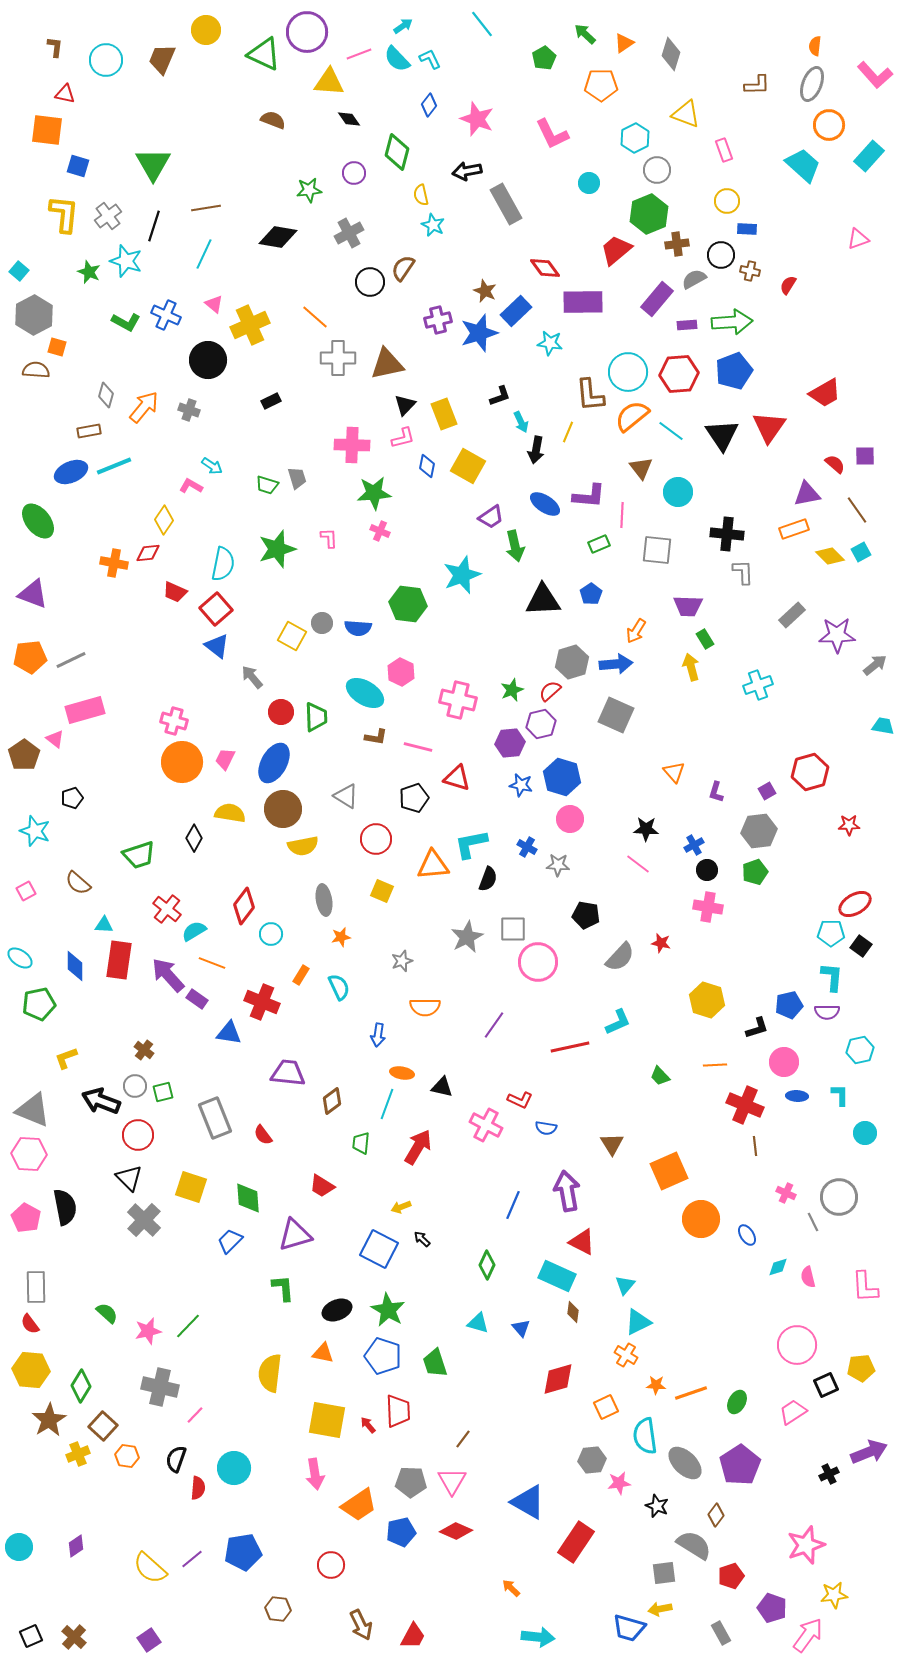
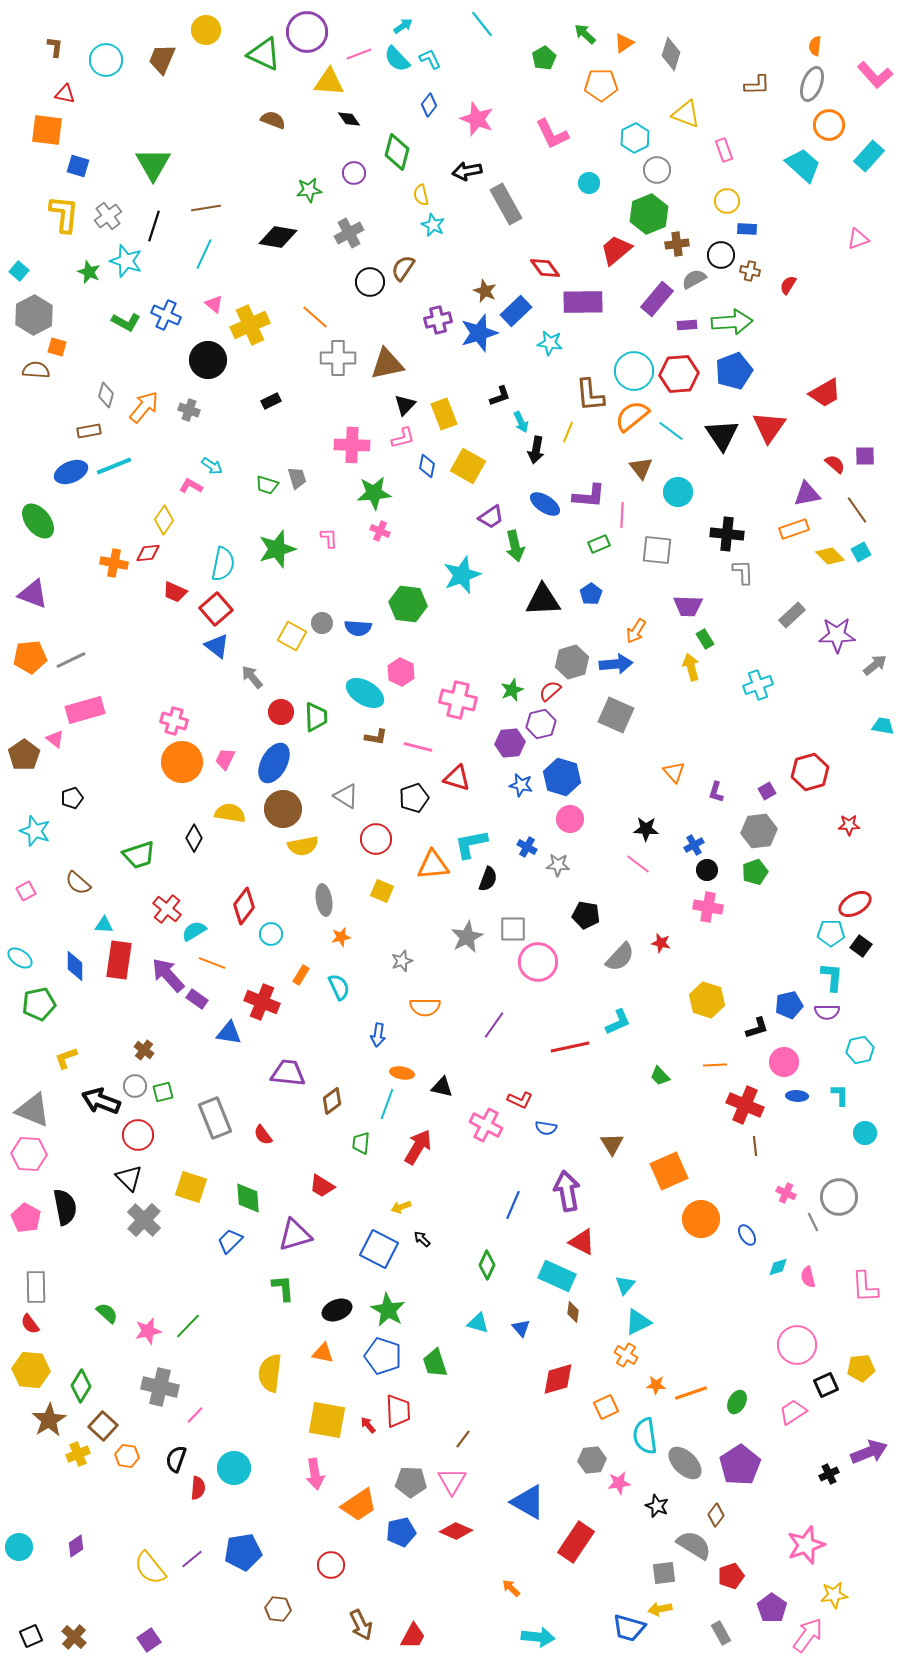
cyan circle at (628, 372): moved 6 px right, 1 px up
yellow semicircle at (150, 1568): rotated 9 degrees clockwise
purple pentagon at (772, 1608): rotated 16 degrees clockwise
